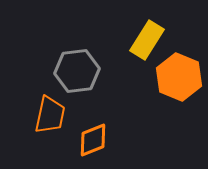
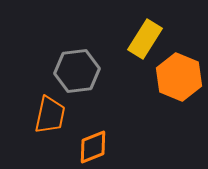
yellow rectangle: moved 2 px left, 1 px up
orange diamond: moved 7 px down
